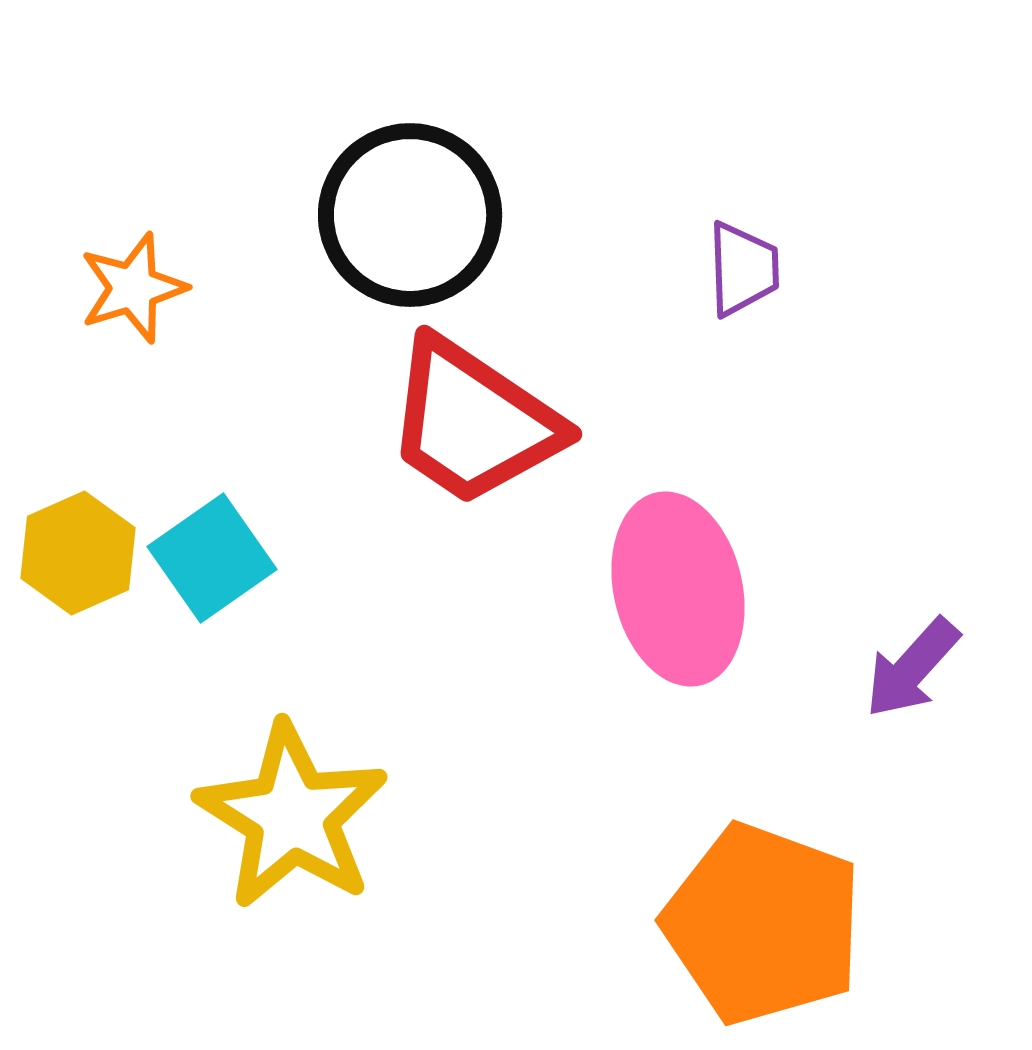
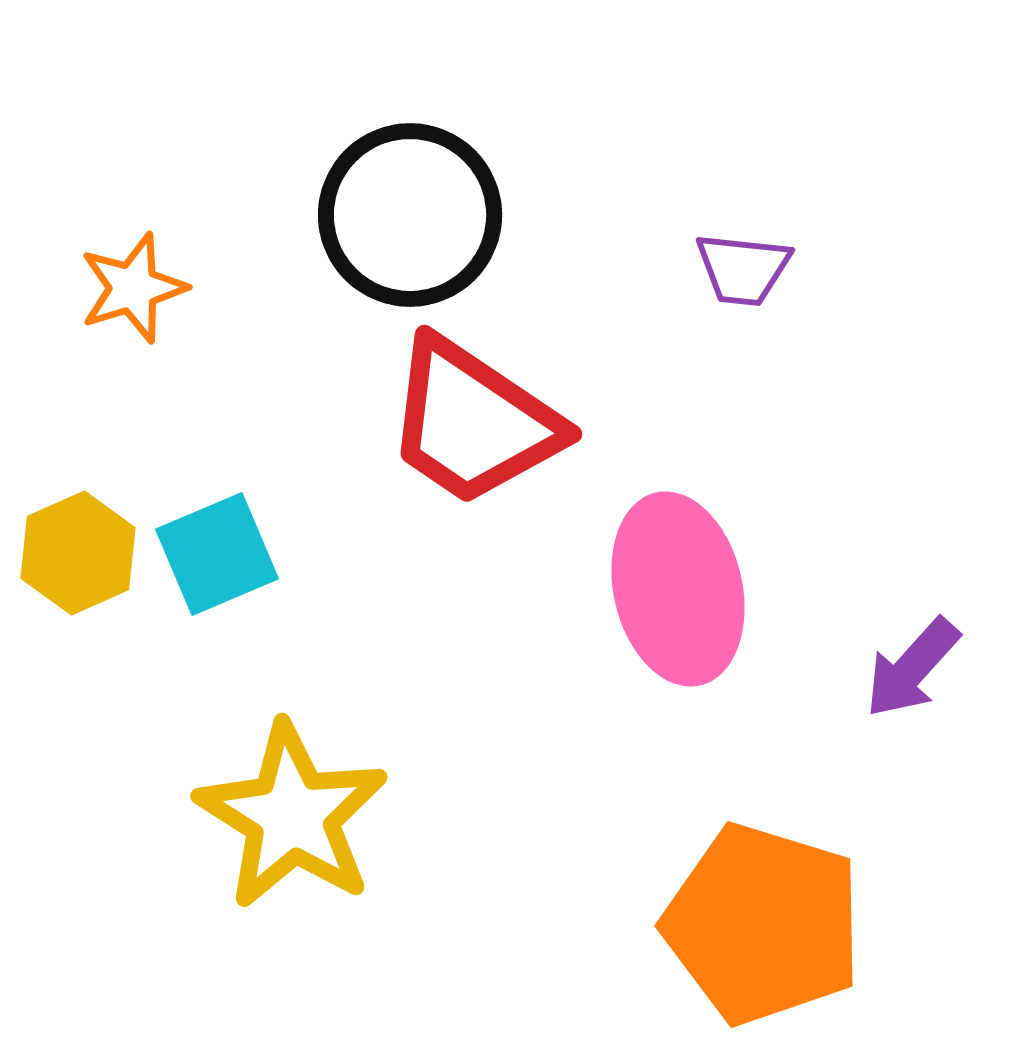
purple trapezoid: rotated 98 degrees clockwise
cyan square: moved 5 px right, 4 px up; rotated 12 degrees clockwise
orange pentagon: rotated 3 degrees counterclockwise
